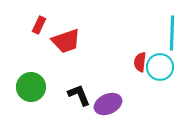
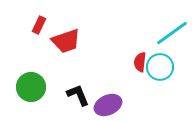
cyan line: rotated 52 degrees clockwise
black L-shape: moved 1 px left
purple ellipse: moved 1 px down
